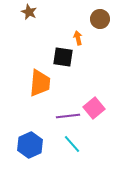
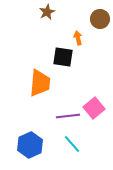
brown star: moved 18 px right; rotated 21 degrees clockwise
